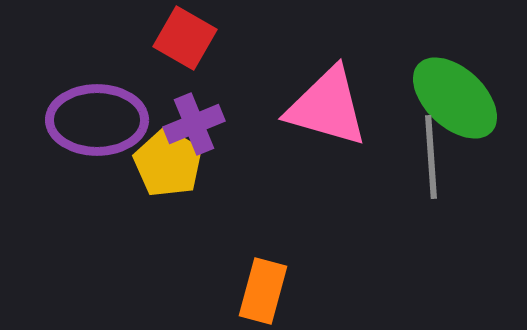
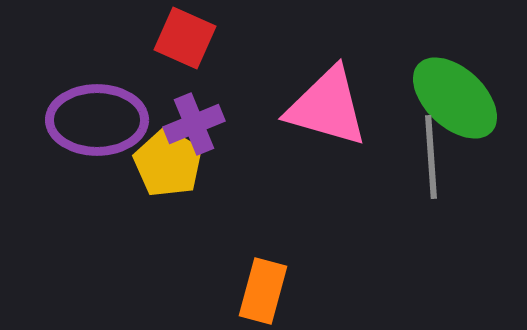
red square: rotated 6 degrees counterclockwise
